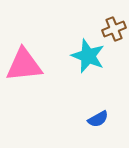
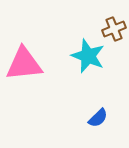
pink triangle: moved 1 px up
blue semicircle: moved 1 px up; rotated 15 degrees counterclockwise
